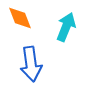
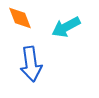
cyan arrow: rotated 140 degrees counterclockwise
